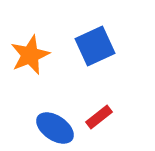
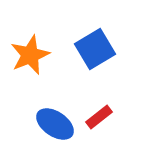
blue square: moved 3 px down; rotated 6 degrees counterclockwise
blue ellipse: moved 4 px up
